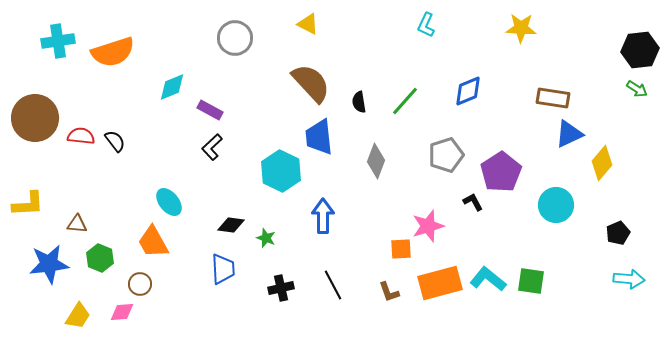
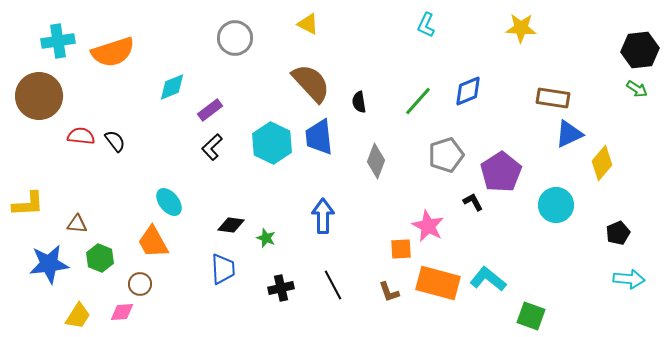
green line at (405, 101): moved 13 px right
purple rectangle at (210, 110): rotated 65 degrees counterclockwise
brown circle at (35, 118): moved 4 px right, 22 px up
cyan hexagon at (281, 171): moved 9 px left, 28 px up
pink star at (428, 226): rotated 28 degrees counterclockwise
green square at (531, 281): moved 35 px down; rotated 12 degrees clockwise
orange rectangle at (440, 283): moved 2 px left; rotated 30 degrees clockwise
